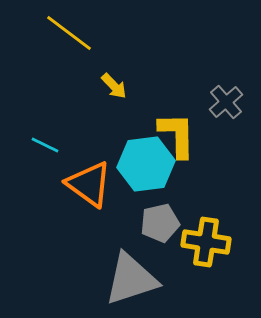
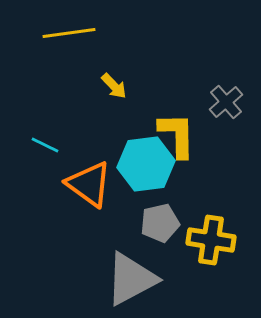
yellow line: rotated 45 degrees counterclockwise
yellow cross: moved 5 px right, 2 px up
gray triangle: rotated 10 degrees counterclockwise
